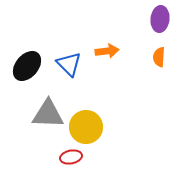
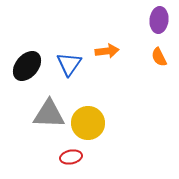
purple ellipse: moved 1 px left, 1 px down
orange semicircle: rotated 30 degrees counterclockwise
blue triangle: rotated 20 degrees clockwise
gray triangle: moved 1 px right
yellow circle: moved 2 px right, 4 px up
